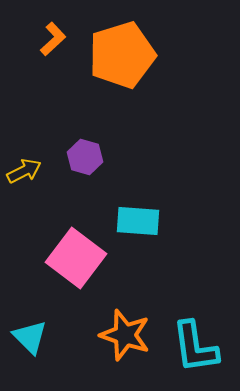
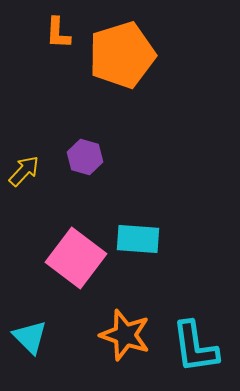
orange L-shape: moved 5 px right, 6 px up; rotated 136 degrees clockwise
yellow arrow: rotated 20 degrees counterclockwise
cyan rectangle: moved 18 px down
